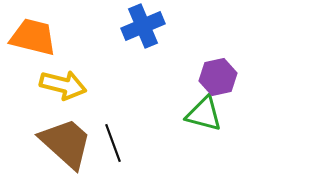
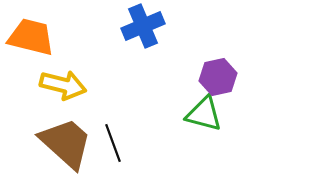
orange trapezoid: moved 2 px left
